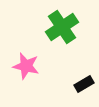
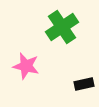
black rectangle: rotated 18 degrees clockwise
